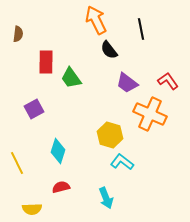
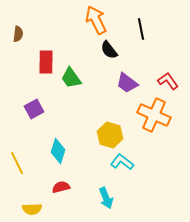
orange cross: moved 4 px right, 1 px down
